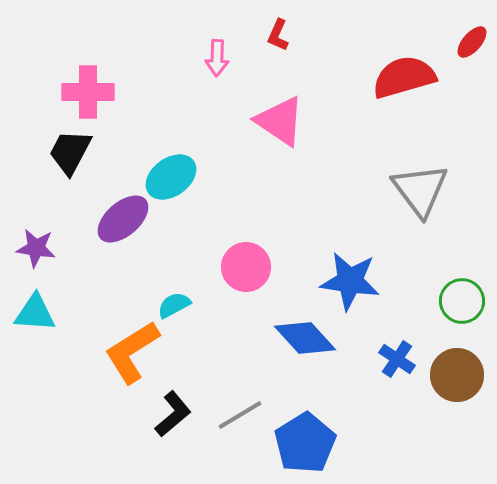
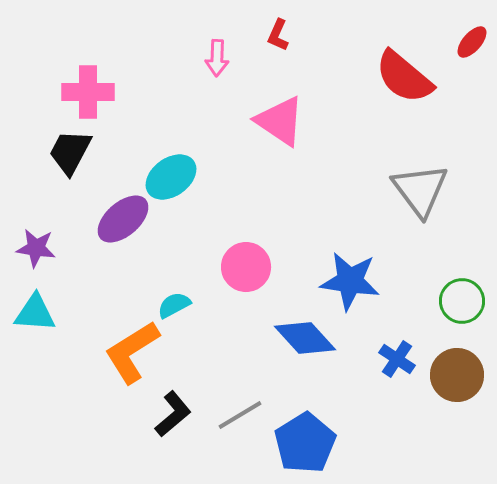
red semicircle: rotated 124 degrees counterclockwise
